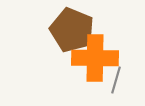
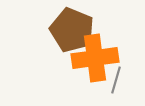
orange cross: rotated 9 degrees counterclockwise
